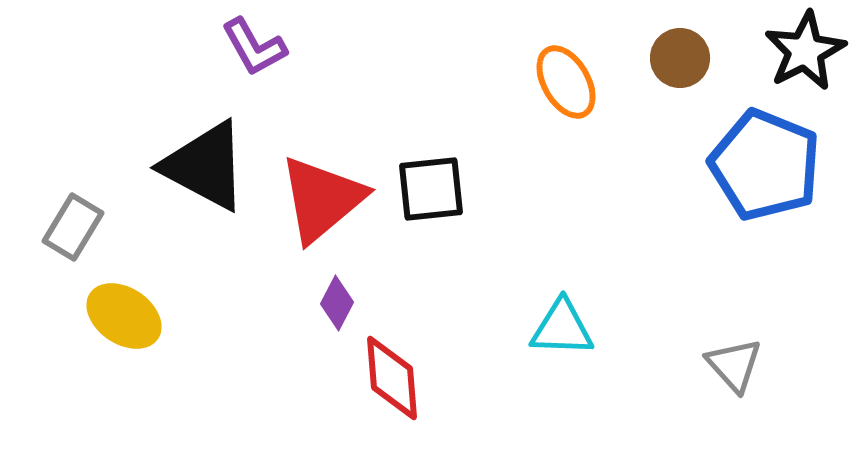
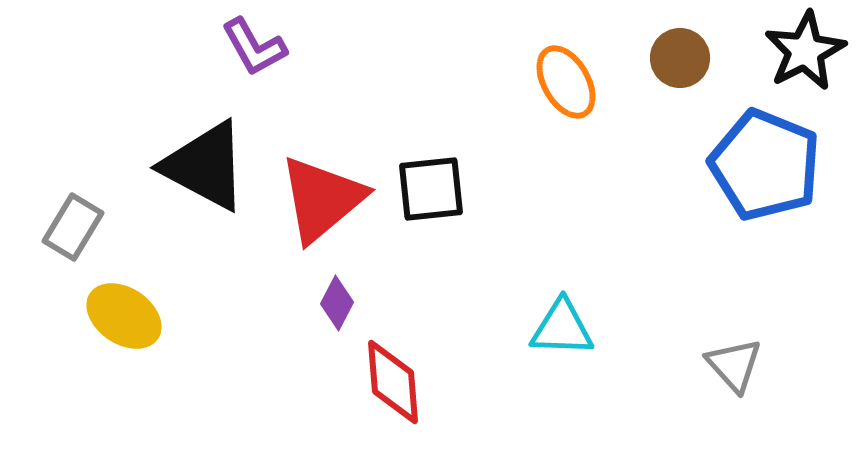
red diamond: moved 1 px right, 4 px down
